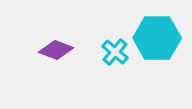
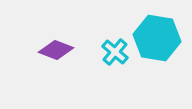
cyan hexagon: rotated 9 degrees clockwise
